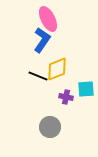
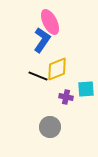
pink ellipse: moved 2 px right, 3 px down
